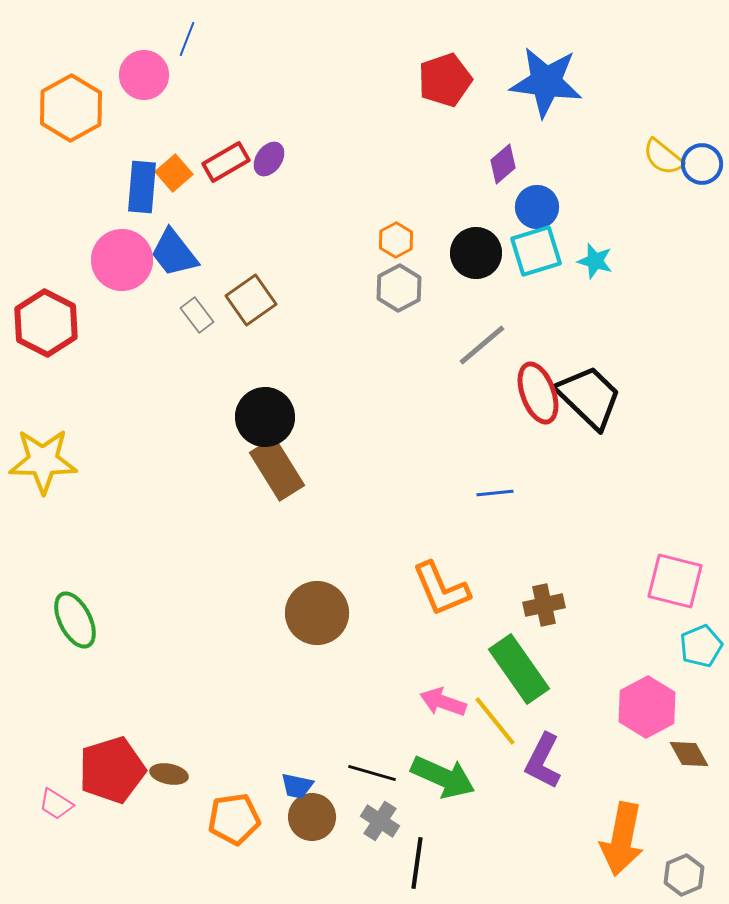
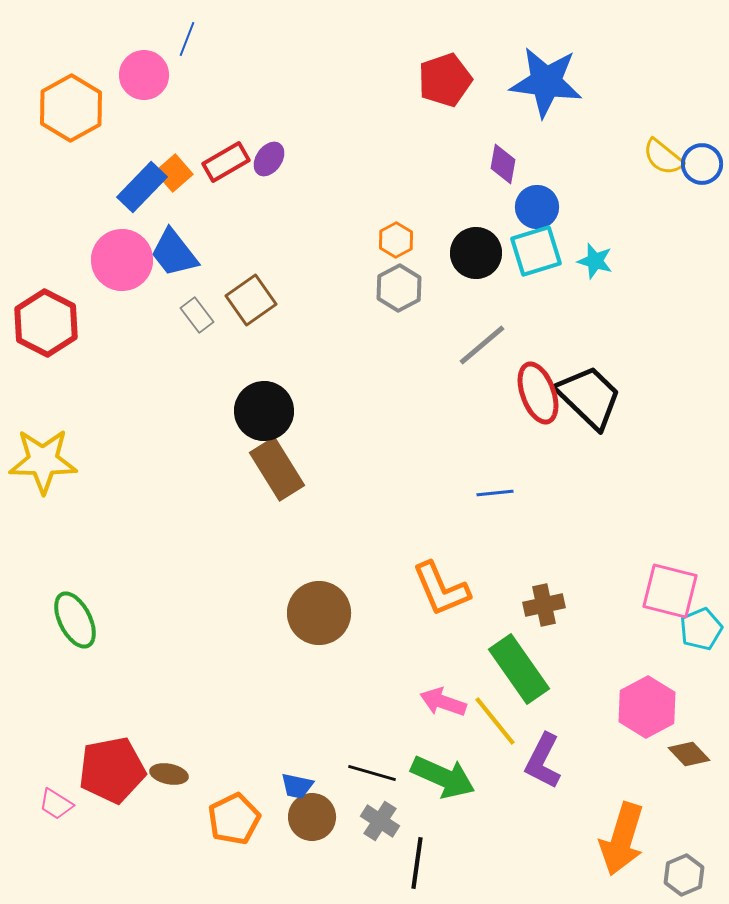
purple diamond at (503, 164): rotated 39 degrees counterclockwise
blue rectangle at (142, 187): rotated 39 degrees clockwise
black circle at (265, 417): moved 1 px left, 6 px up
pink square at (675, 581): moved 5 px left, 10 px down
brown circle at (317, 613): moved 2 px right
cyan pentagon at (701, 646): moved 17 px up
brown diamond at (689, 754): rotated 15 degrees counterclockwise
red pentagon at (112, 770): rotated 6 degrees clockwise
orange pentagon at (234, 819): rotated 18 degrees counterclockwise
orange arrow at (622, 839): rotated 6 degrees clockwise
